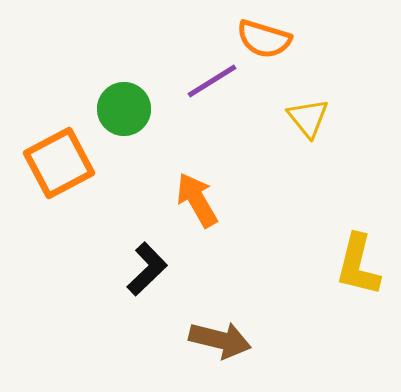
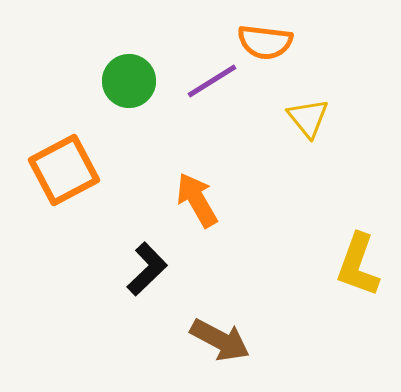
orange semicircle: moved 1 px right, 3 px down; rotated 10 degrees counterclockwise
green circle: moved 5 px right, 28 px up
orange square: moved 5 px right, 7 px down
yellow L-shape: rotated 6 degrees clockwise
brown arrow: rotated 14 degrees clockwise
